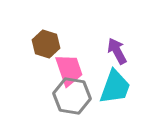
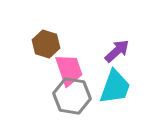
purple arrow: rotated 76 degrees clockwise
